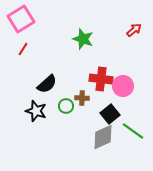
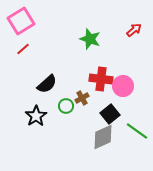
pink square: moved 2 px down
green star: moved 7 px right
red line: rotated 16 degrees clockwise
brown cross: rotated 32 degrees counterclockwise
black star: moved 5 px down; rotated 20 degrees clockwise
green line: moved 4 px right
